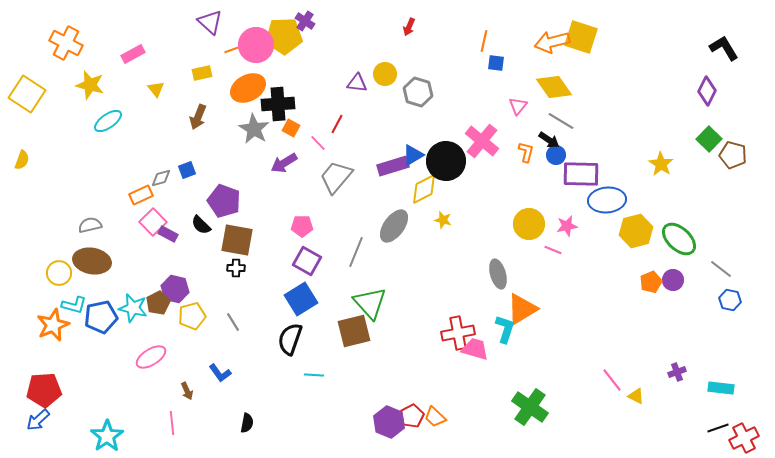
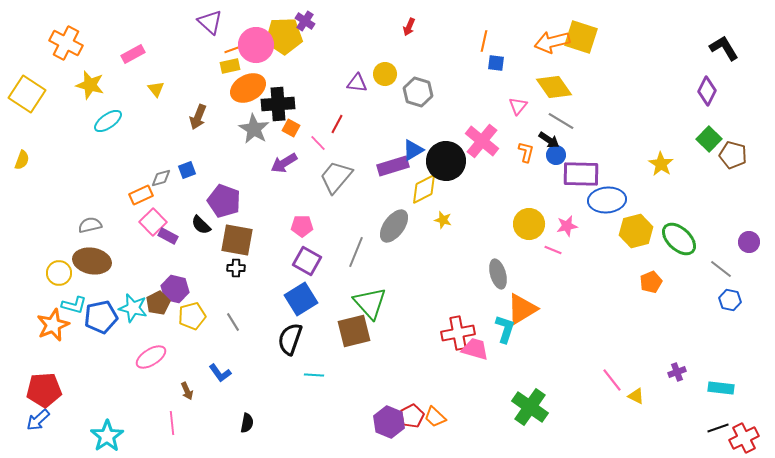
yellow rectangle at (202, 73): moved 28 px right, 7 px up
blue triangle at (413, 155): moved 5 px up
purple rectangle at (168, 234): moved 2 px down
purple circle at (673, 280): moved 76 px right, 38 px up
